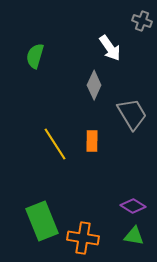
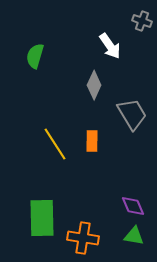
white arrow: moved 2 px up
purple diamond: rotated 35 degrees clockwise
green rectangle: moved 3 px up; rotated 21 degrees clockwise
